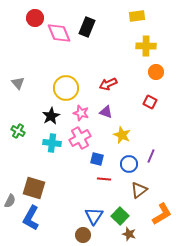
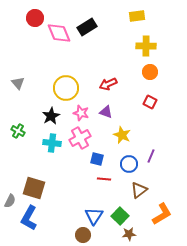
black rectangle: rotated 36 degrees clockwise
orange circle: moved 6 px left
blue L-shape: moved 2 px left
brown star: rotated 24 degrees counterclockwise
